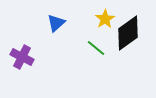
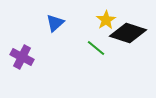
yellow star: moved 1 px right, 1 px down
blue triangle: moved 1 px left
black diamond: rotated 54 degrees clockwise
